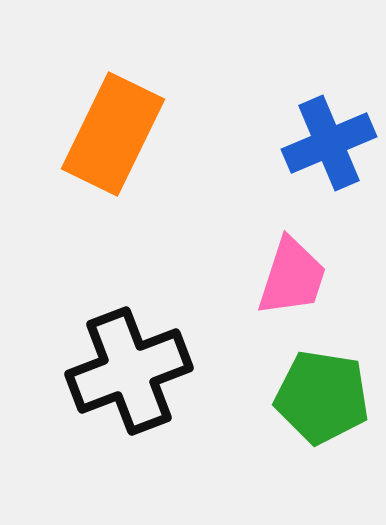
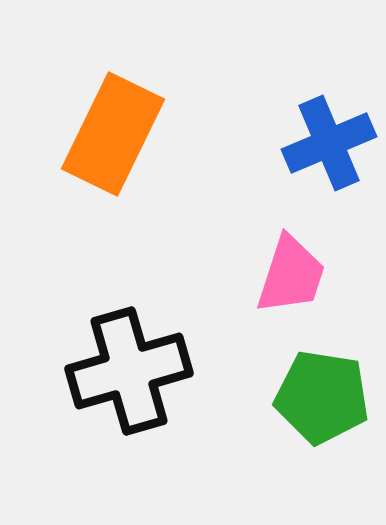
pink trapezoid: moved 1 px left, 2 px up
black cross: rotated 5 degrees clockwise
